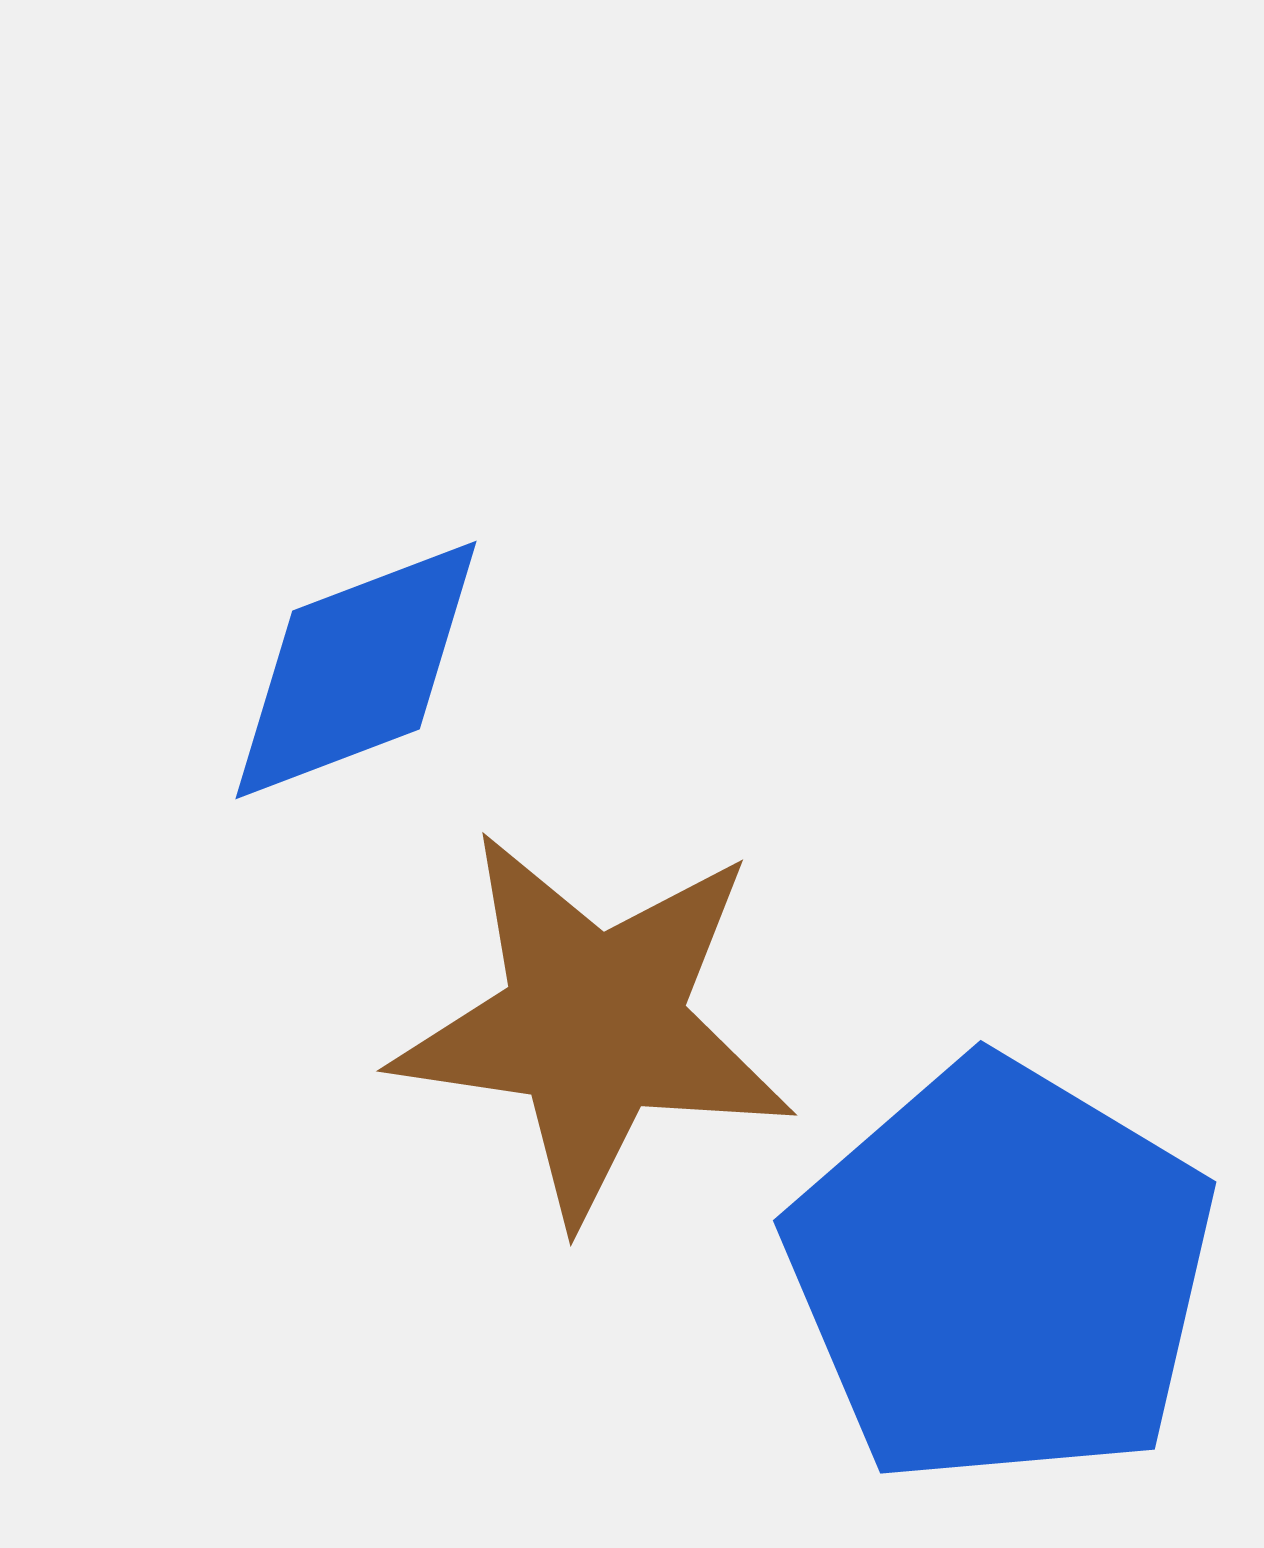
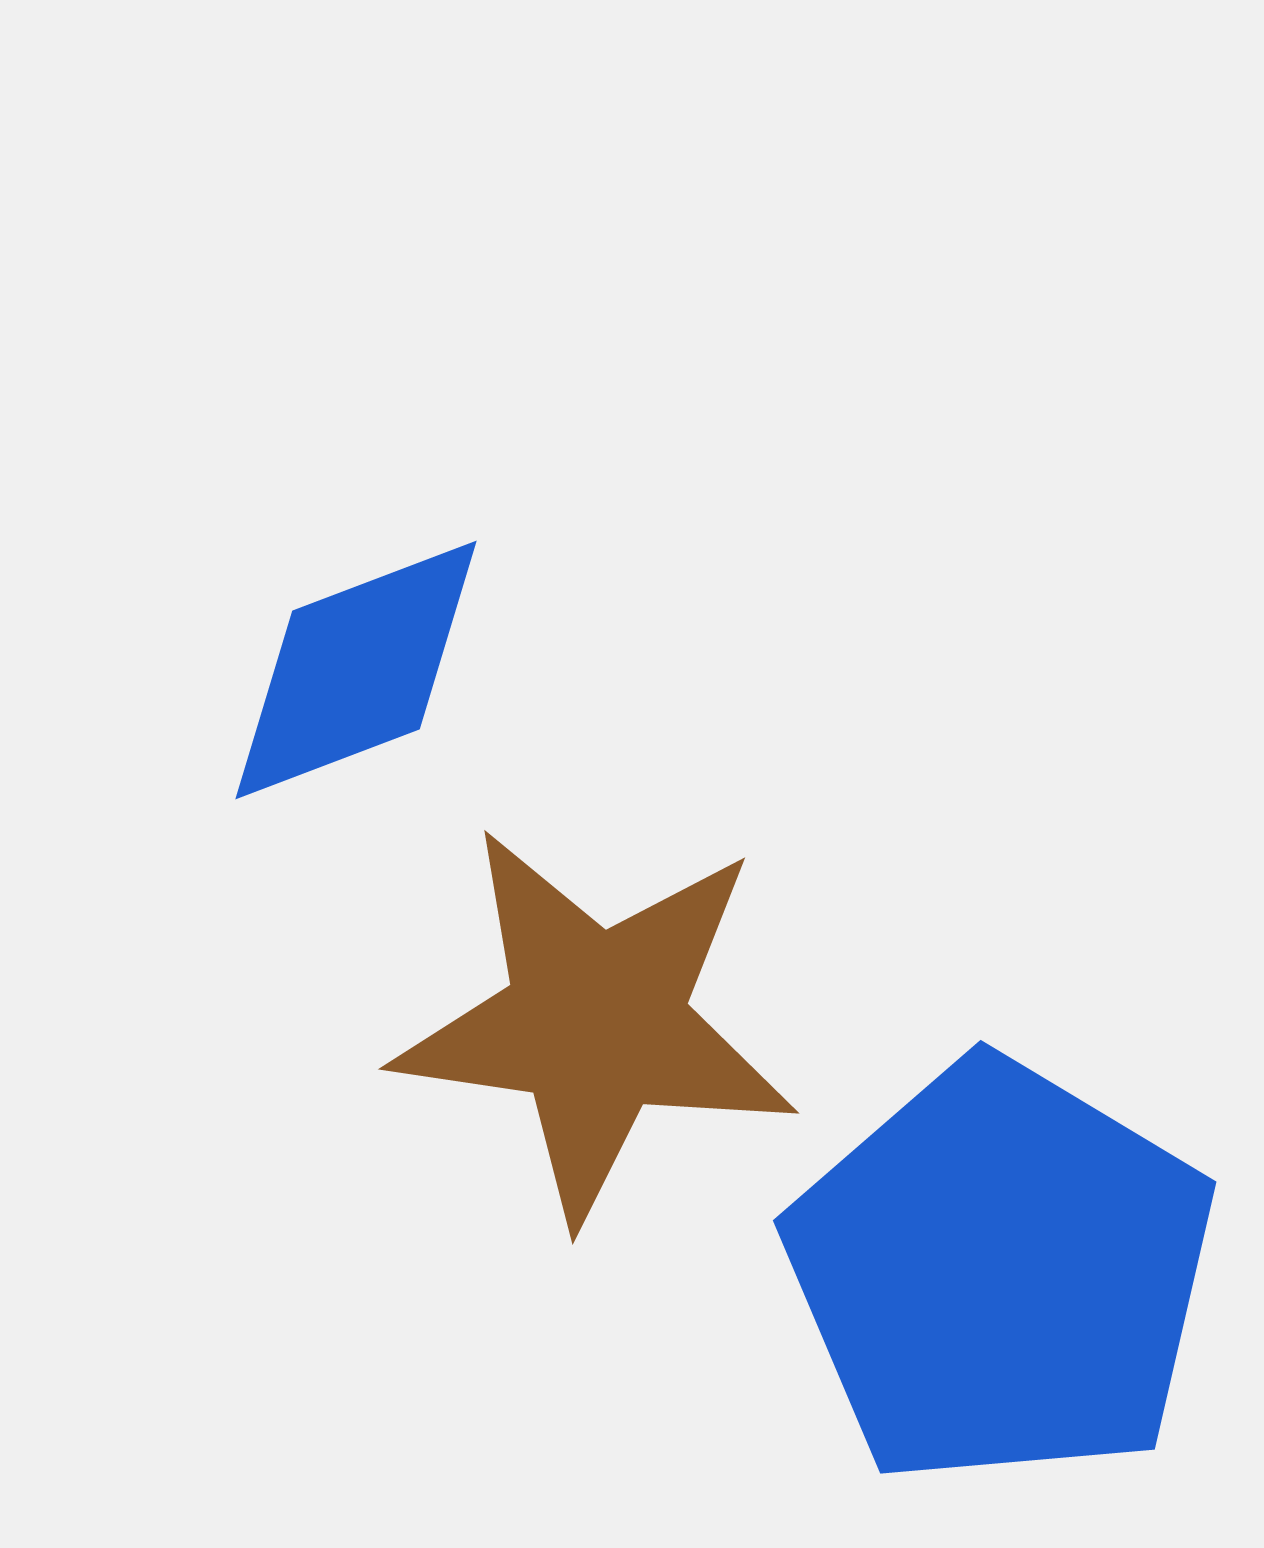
brown star: moved 2 px right, 2 px up
